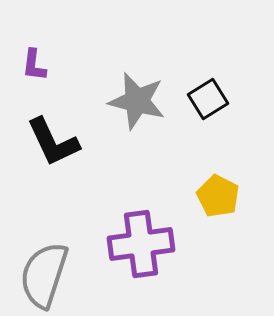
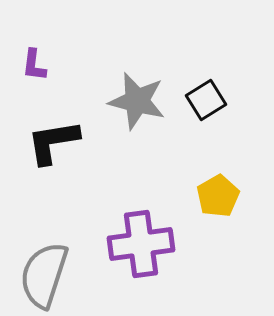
black square: moved 2 px left, 1 px down
black L-shape: rotated 106 degrees clockwise
yellow pentagon: rotated 15 degrees clockwise
